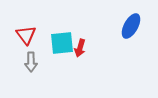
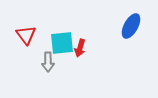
gray arrow: moved 17 px right
